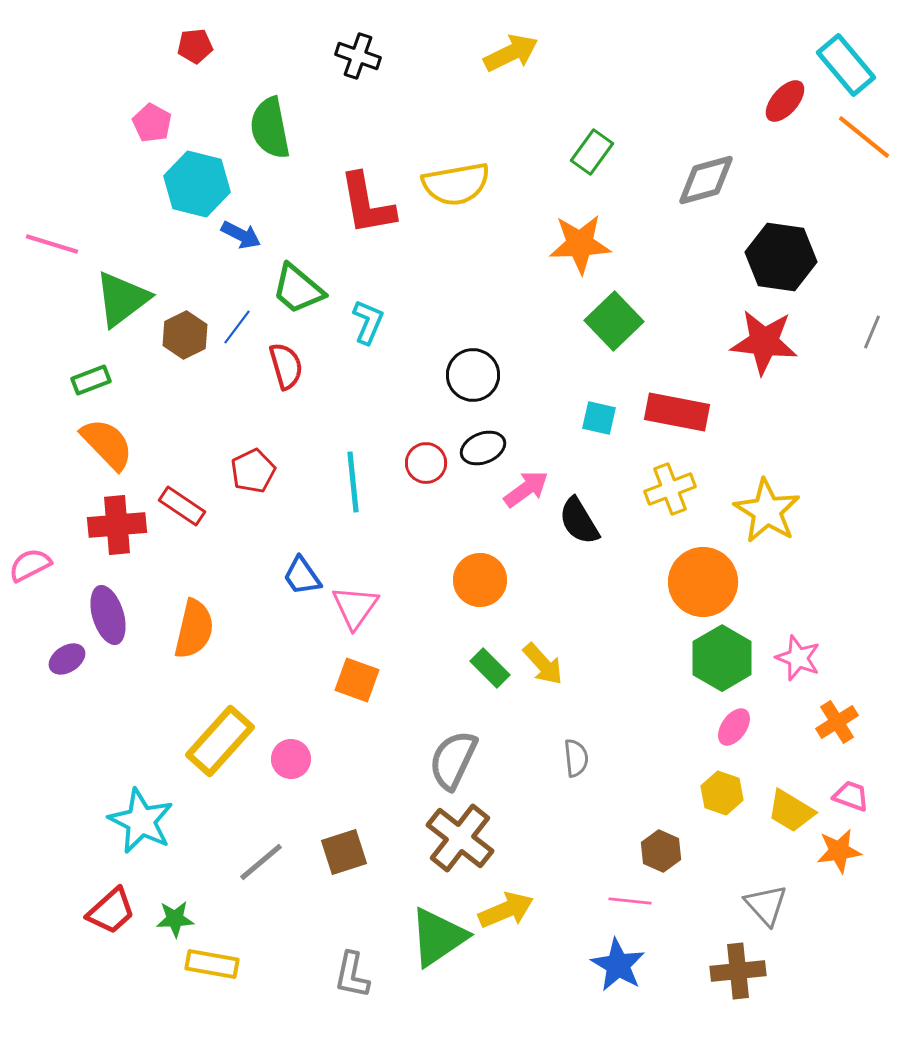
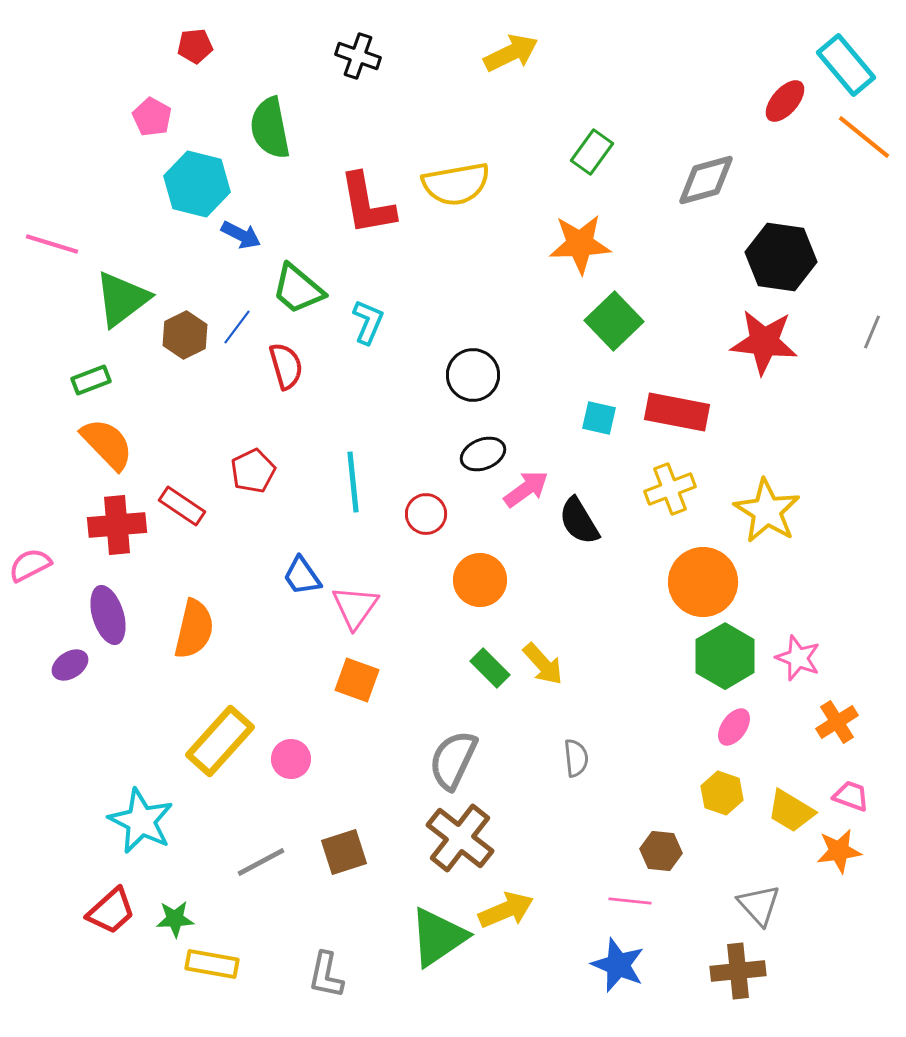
pink pentagon at (152, 123): moved 6 px up
black ellipse at (483, 448): moved 6 px down
red circle at (426, 463): moved 51 px down
green hexagon at (722, 658): moved 3 px right, 2 px up
purple ellipse at (67, 659): moved 3 px right, 6 px down
brown hexagon at (661, 851): rotated 18 degrees counterclockwise
gray line at (261, 862): rotated 12 degrees clockwise
gray triangle at (766, 905): moved 7 px left
blue star at (618, 965): rotated 8 degrees counterclockwise
gray L-shape at (352, 975): moved 26 px left
